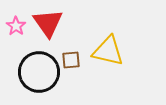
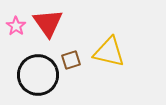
yellow triangle: moved 1 px right, 1 px down
brown square: rotated 12 degrees counterclockwise
black circle: moved 1 px left, 3 px down
